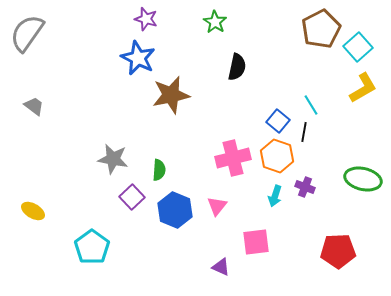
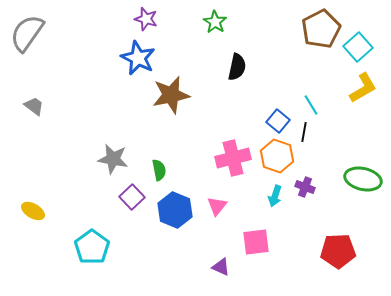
green semicircle: rotated 15 degrees counterclockwise
